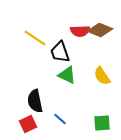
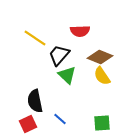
brown diamond: moved 27 px down
black trapezoid: moved 1 px left, 3 px down; rotated 60 degrees clockwise
green triangle: rotated 18 degrees clockwise
